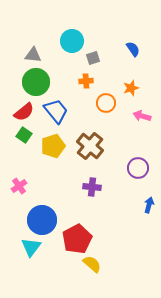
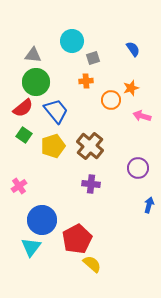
orange circle: moved 5 px right, 3 px up
red semicircle: moved 1 px left, 4 px up
purple cross: moved 1 px left, 3 px up
